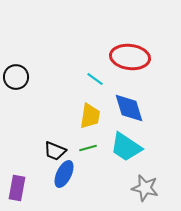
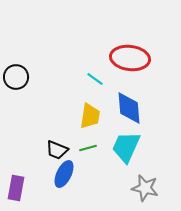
red ellipse: moved 1 px down
blue diamond: rotated 12 degrees clockwise
cyan trapezoid: rotated 80 degrees clockwise
black trapezoid: moved 2 px right, 1 px up
purple rectangle: moved 1 px left
